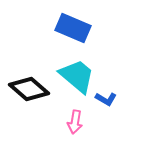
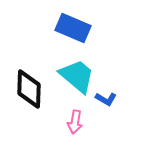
black diamond: rotated 51 degrees clockwise
